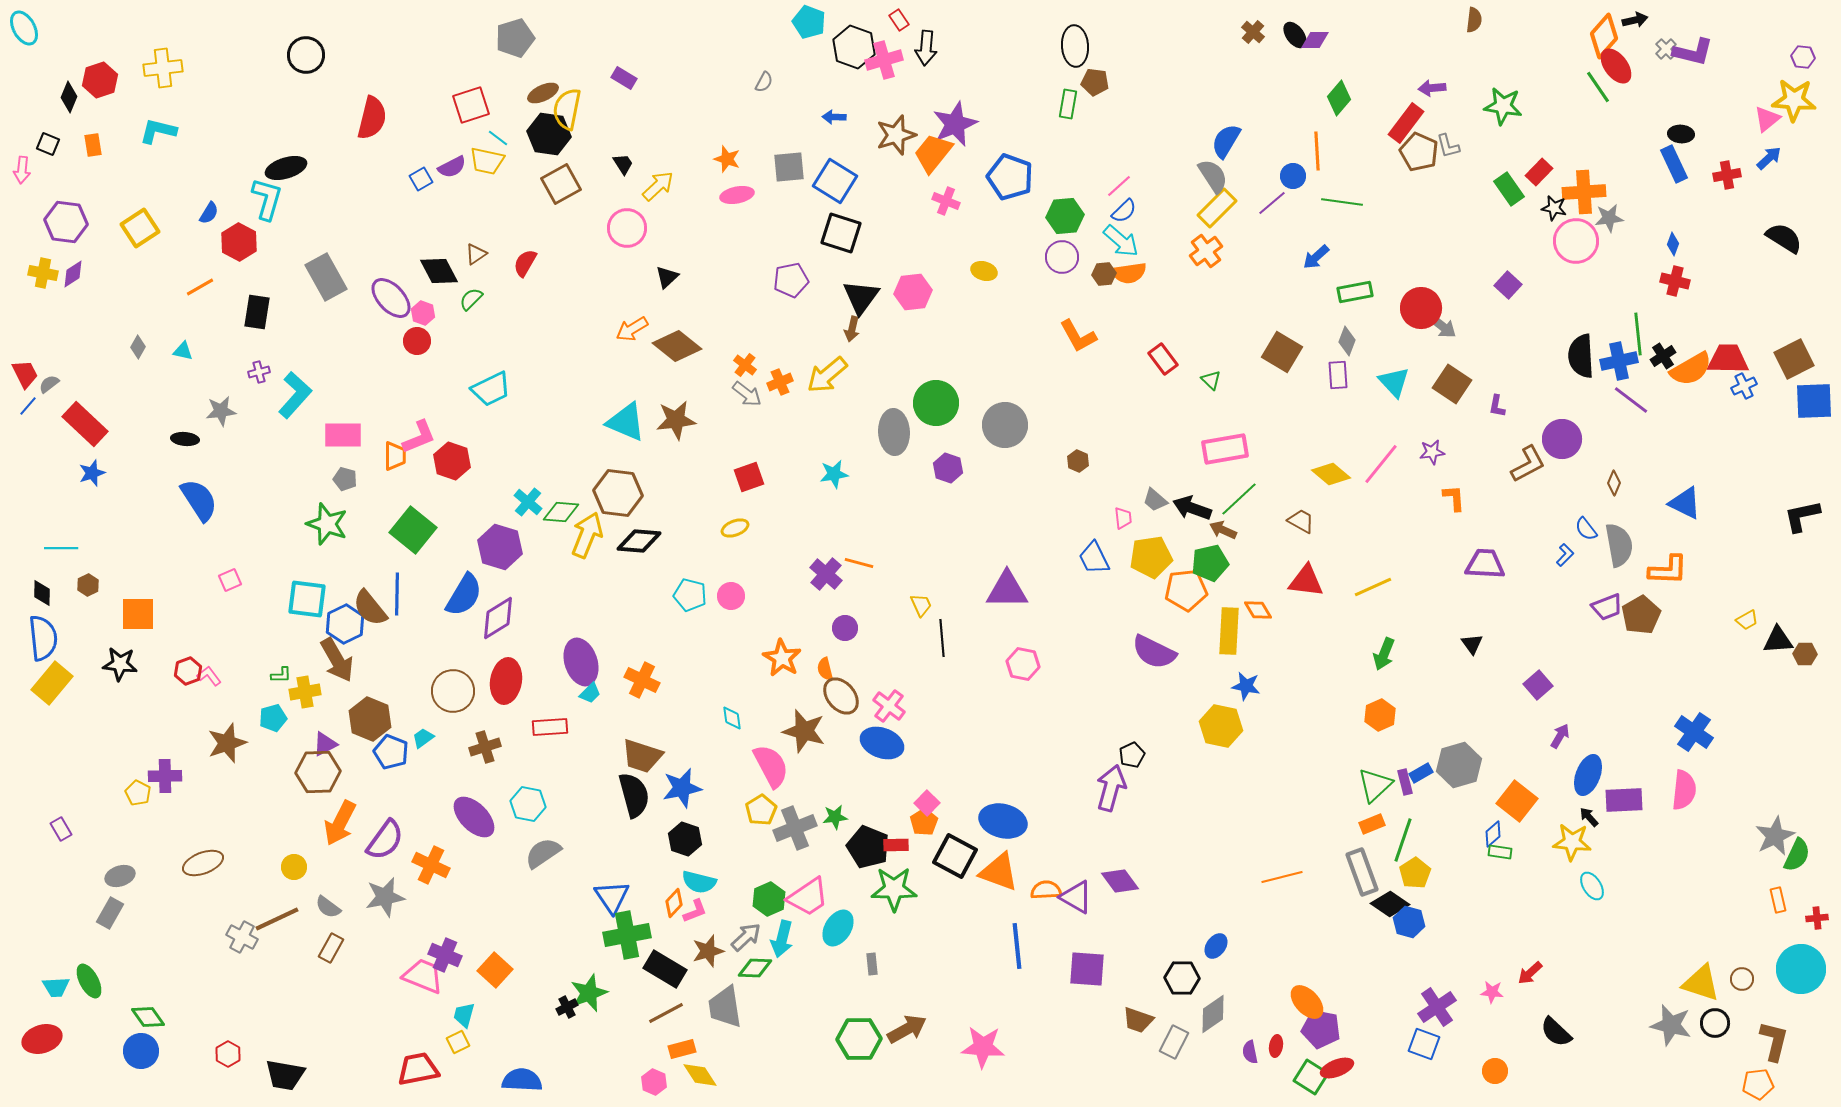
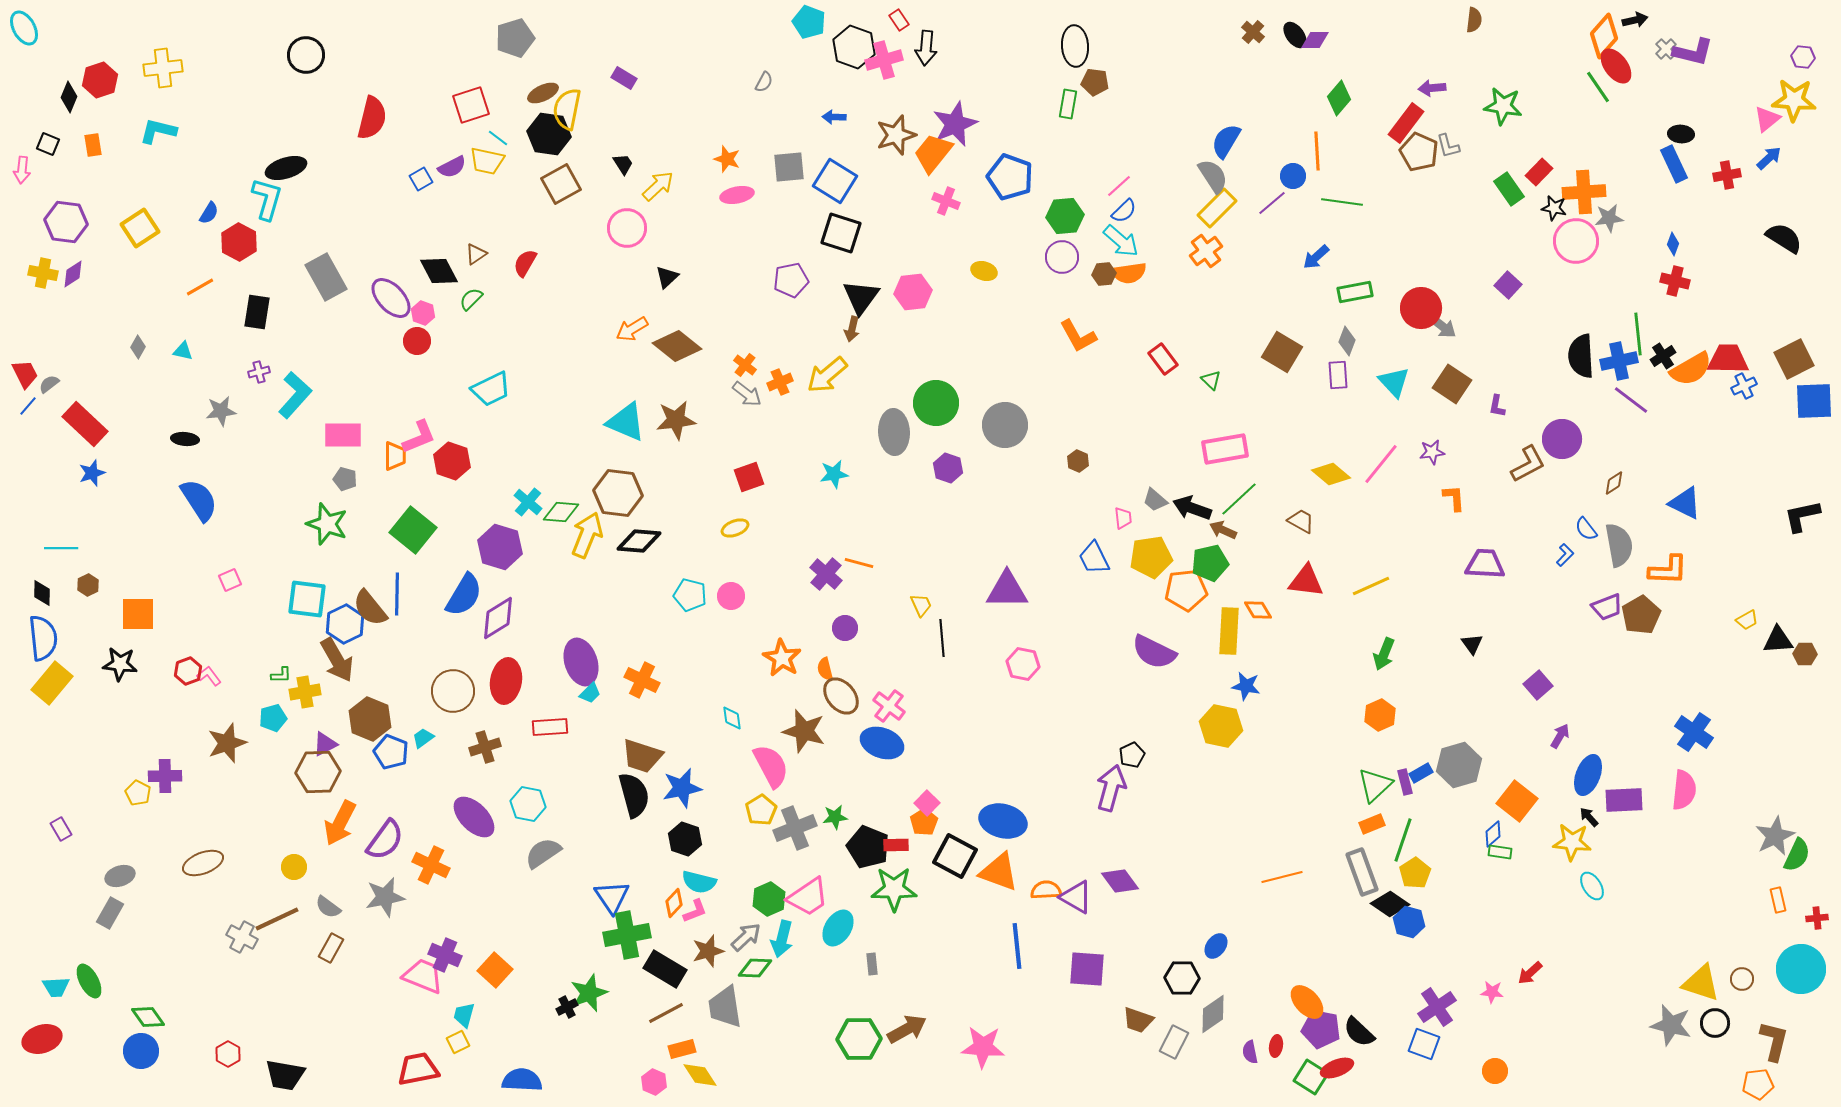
brown diamond at (1614, 483): rotated 35 degrees clockwise
yellow line at (1373, 587): moved 2 px left, 1 px up
black semicircle at (1556, 1032): moved 197 px left
